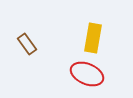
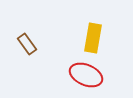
red ellipse: moved 1 px left, 1 px down
